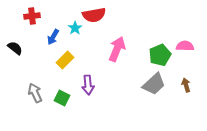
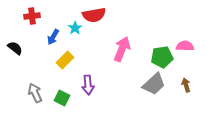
pink arrow: moved 5 px right
green pentagon: moved 2 px right, 2 px down; rotated 15 degrees clockwise
